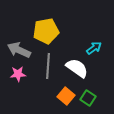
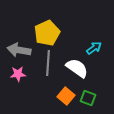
yellow pentagon: moved 1 px right, 2 px down; rotated 15 degrees counterclockwise
gray arrow: rotated 15 degrees counterclockwise
gray line: moved 3 px up
green square: rotated 14 degrees counterclockwise
